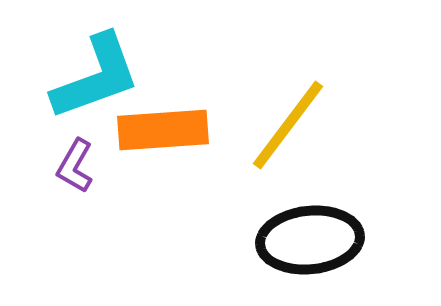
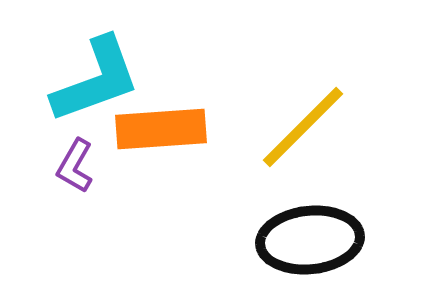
cyan L-shape: moved 3 px down
yellow line: moved 15 px right, 2 px down; rotated 8 degrees clockwise
orange rectangle: moved 2 px left, 1 px up
